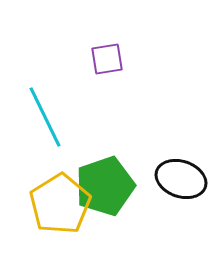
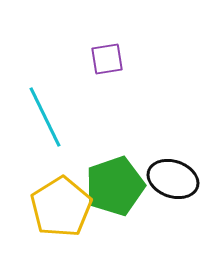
black ellipse: moved 8 px left
green pentagon: moved 10 px right
yellow pentagon: moved 1 px right, 3 px down
